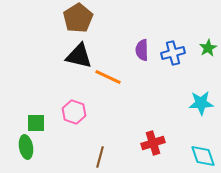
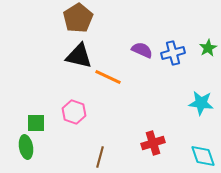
purple semicircle: rotated 115 degrees clockwise
cyan star: rotated 10 degrees clockwise
